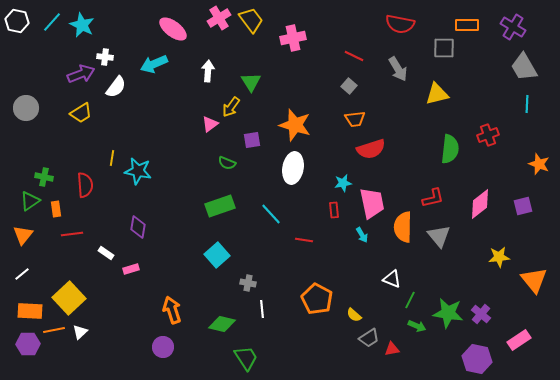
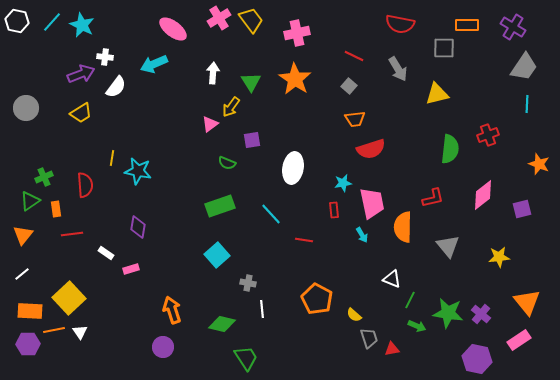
pink cross at (293, 38): moved 4 px right, 5 px up
gray trapezoid at (524, 67): rotated 116 degrees counterclockwise
white arrow at (208, 71): moved 5 px right, 2 px down
orange star at (295, 125): moved 46 px up; rotated 16 degrees clockwise
green cross at (44, 177): rotated 36 degrees counterclockwise
pink diamond at (480, 204): moved 3 px right, 9 px up
purple square at (523, 206): moved 1 px left, 3 px down
gray triangle at (439, 236): moved 9 px right, 10 px down
orange triangle at (534, 280): moved 7 px left, 22 px down
white triangle at (80, 332): rotated 21 degrees counterclockwise
gray trapezoid at (369, 338): rotated 75 degrees counterclockwise
